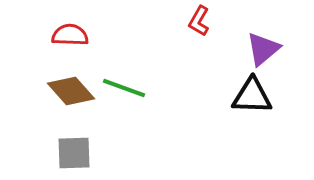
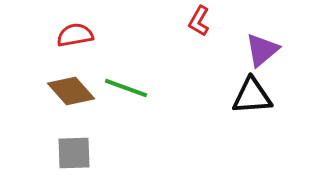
red semicircle: moved 5 px right; rotated 12 degrees counterclockwise
purple triangle: moved 1 px left, 1 px down
green line: moved 2 px right
black triangle: rotated 6 degrees counterclockwise
